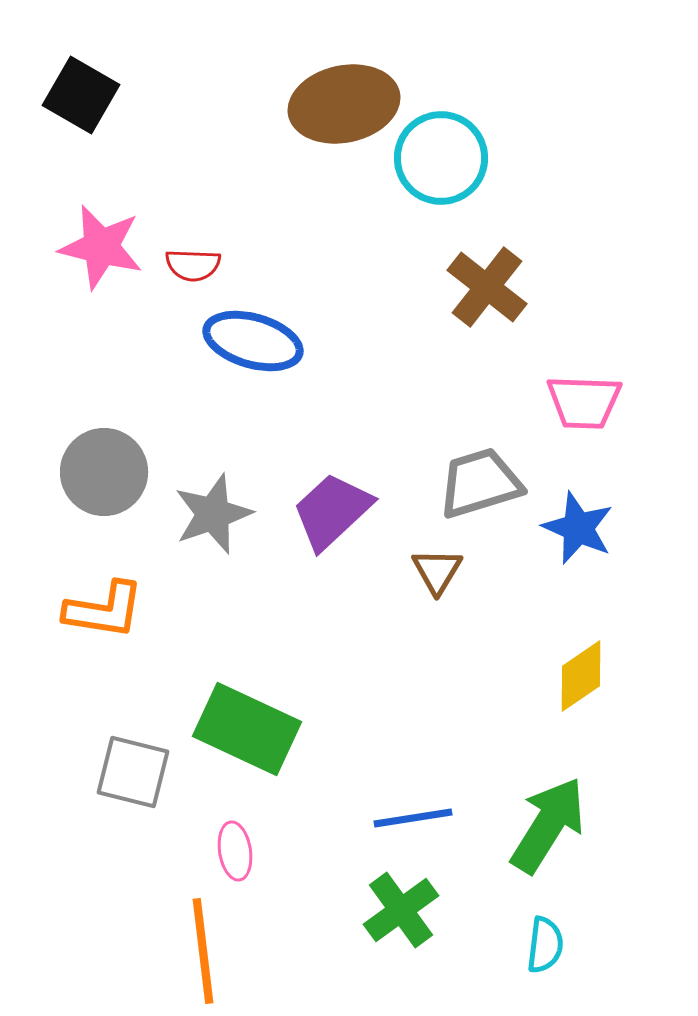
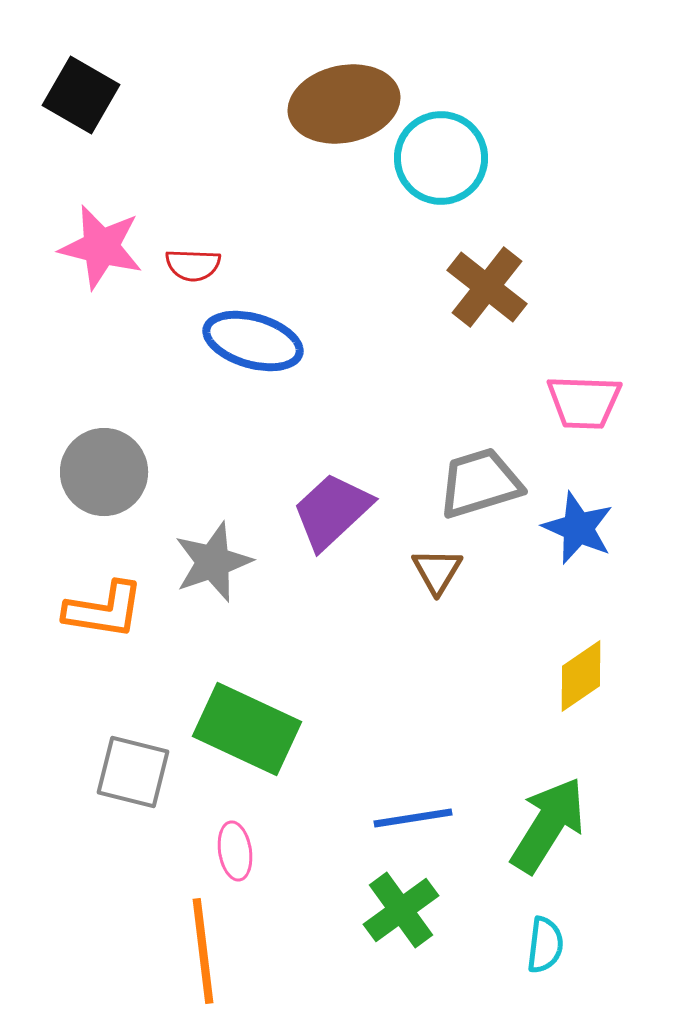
gray star: moved 48 px down
